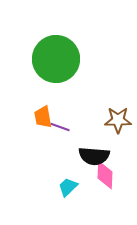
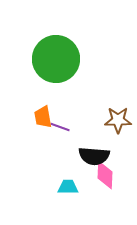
cyan trapezoid: rotated 45 degrees clockwise
